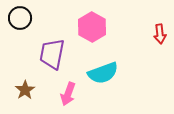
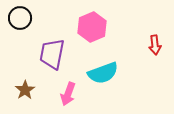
pink hexagon: rotated 8 degrees clockwise
red arrow: moved 5 px left, 11 px down
